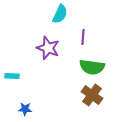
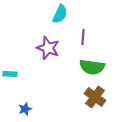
cyan rectangle: moved 2 px left, 2 px up
brown cross: moved 3 px right, 2 px down
blue star: rotated 24 degrees counterclockwise
